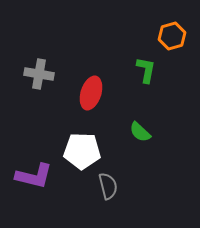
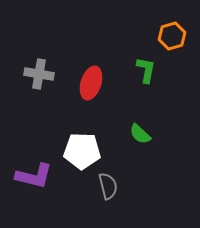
red ellipse: moved 10 px up
green semicircle: moved 2 px down
